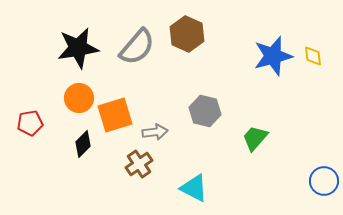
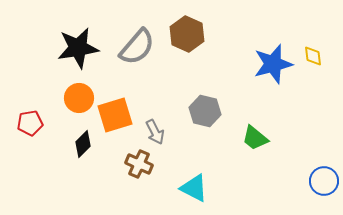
blue star: moved 8 px down
gray arrow: rotated 70 degrees clockwise
green trapezoid: rotated 92 degrees counterclockwise
brown cross: rotated 32 degrees counterclockwise
